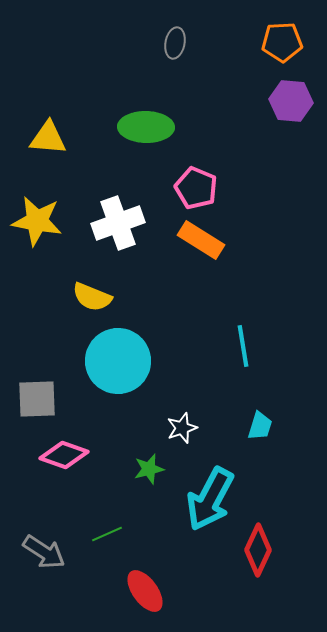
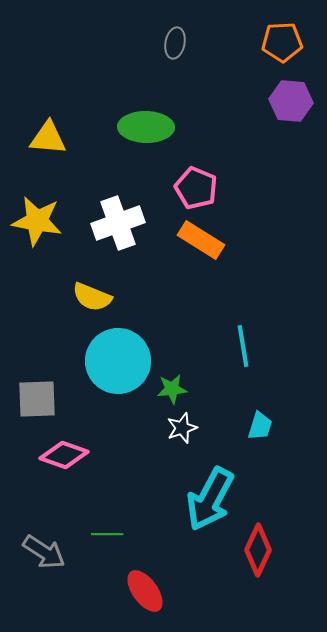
green star: moved 23 px right, 80 px up; rotated 8 degrees clockwise
green line: rotated 24 degrees clockwise
